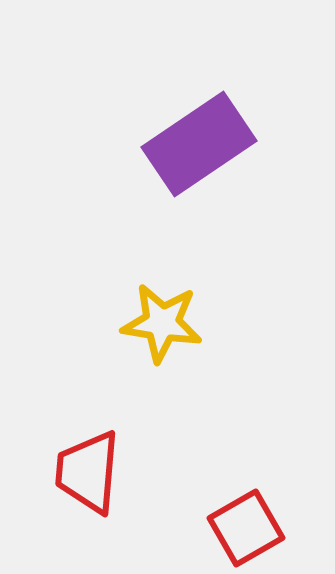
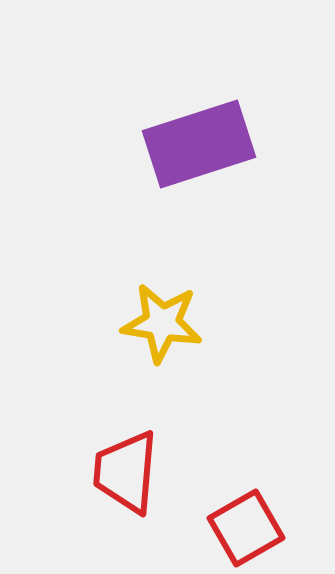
purple rectangle: rotated 16 degrees clockwise
red trapezoid: moved 38 px right
